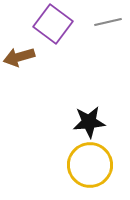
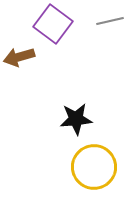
gray line: moved 2 px right, 1 px up
black star: moved 13 px left, 3 px up
yellow circle: moved 4 px right, 2 px down
